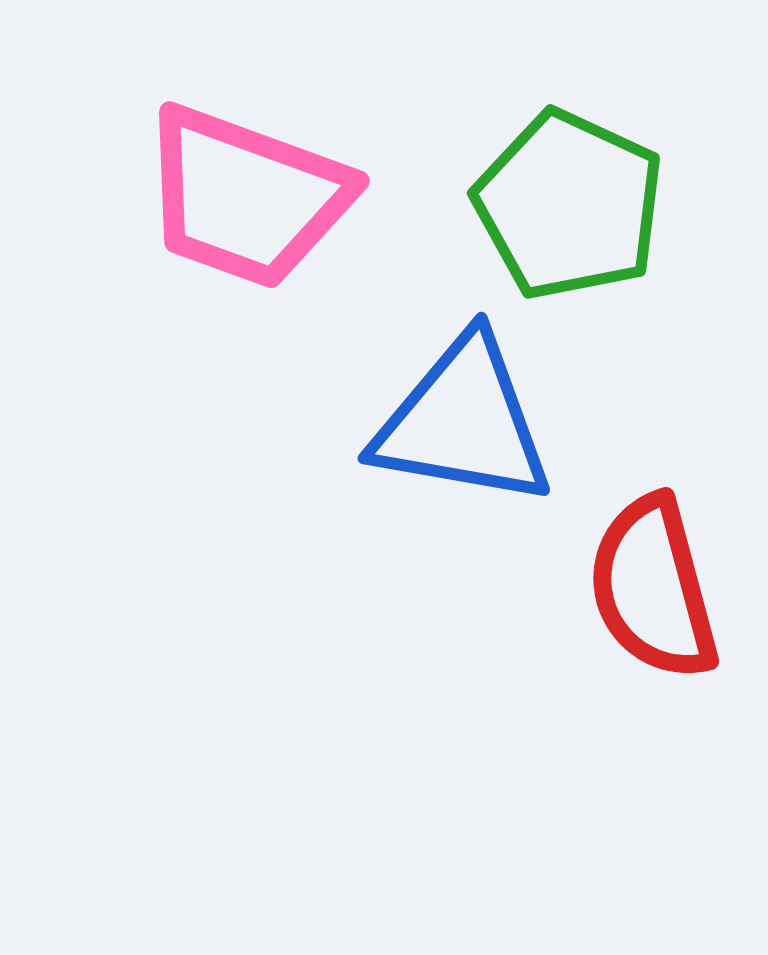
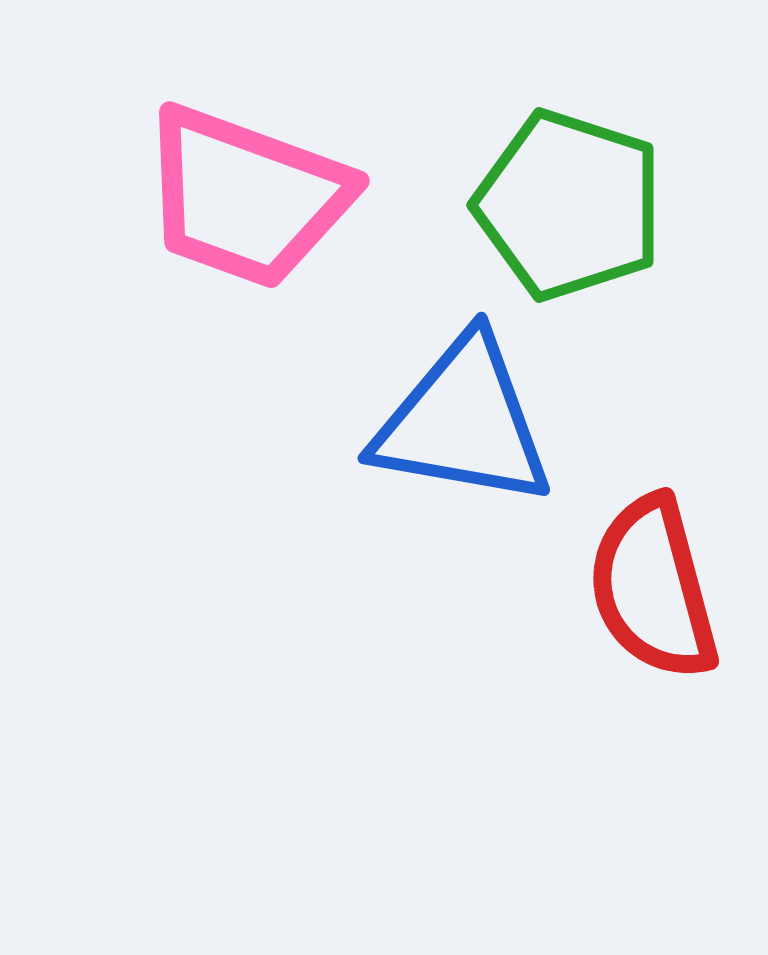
green pentagon: rotated 7 degrees counterclockwise
